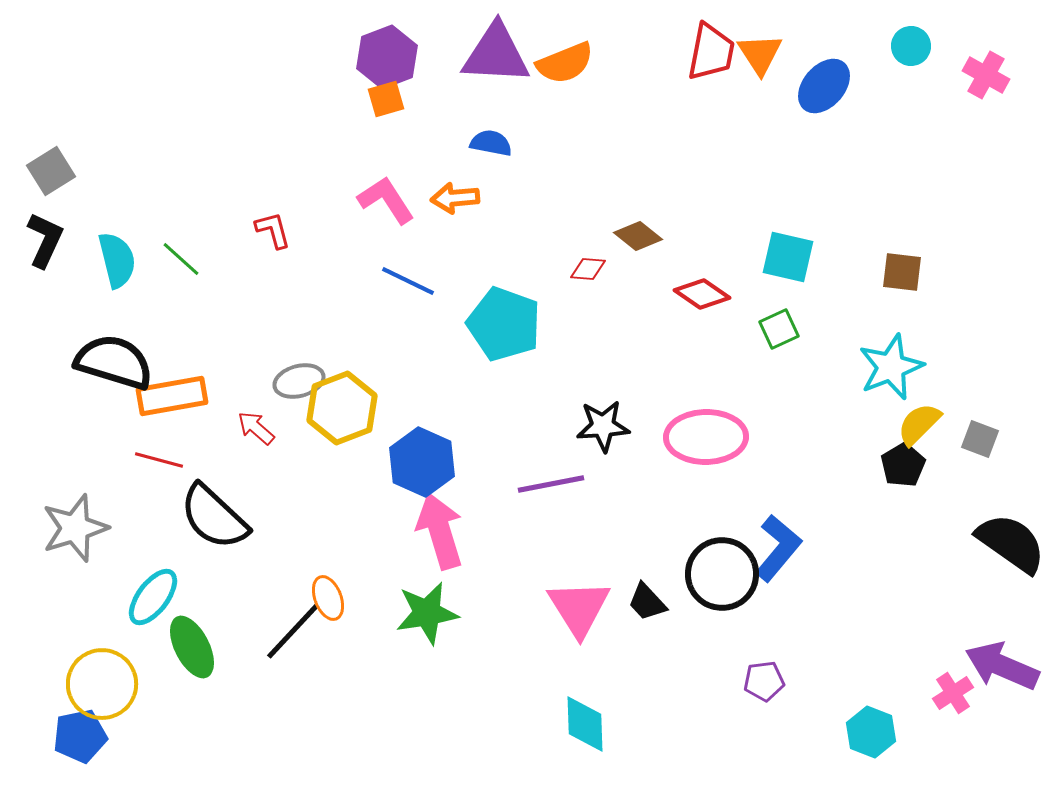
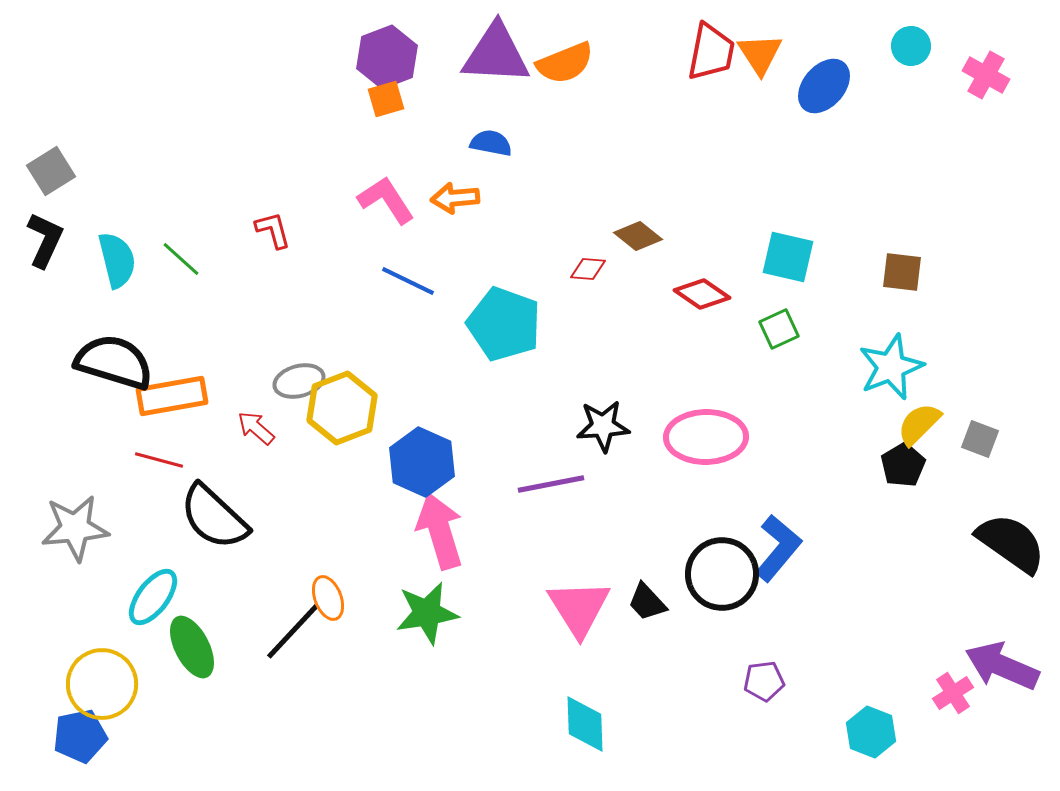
gray star at (75, 528): rotated 12 degrees clockwise
